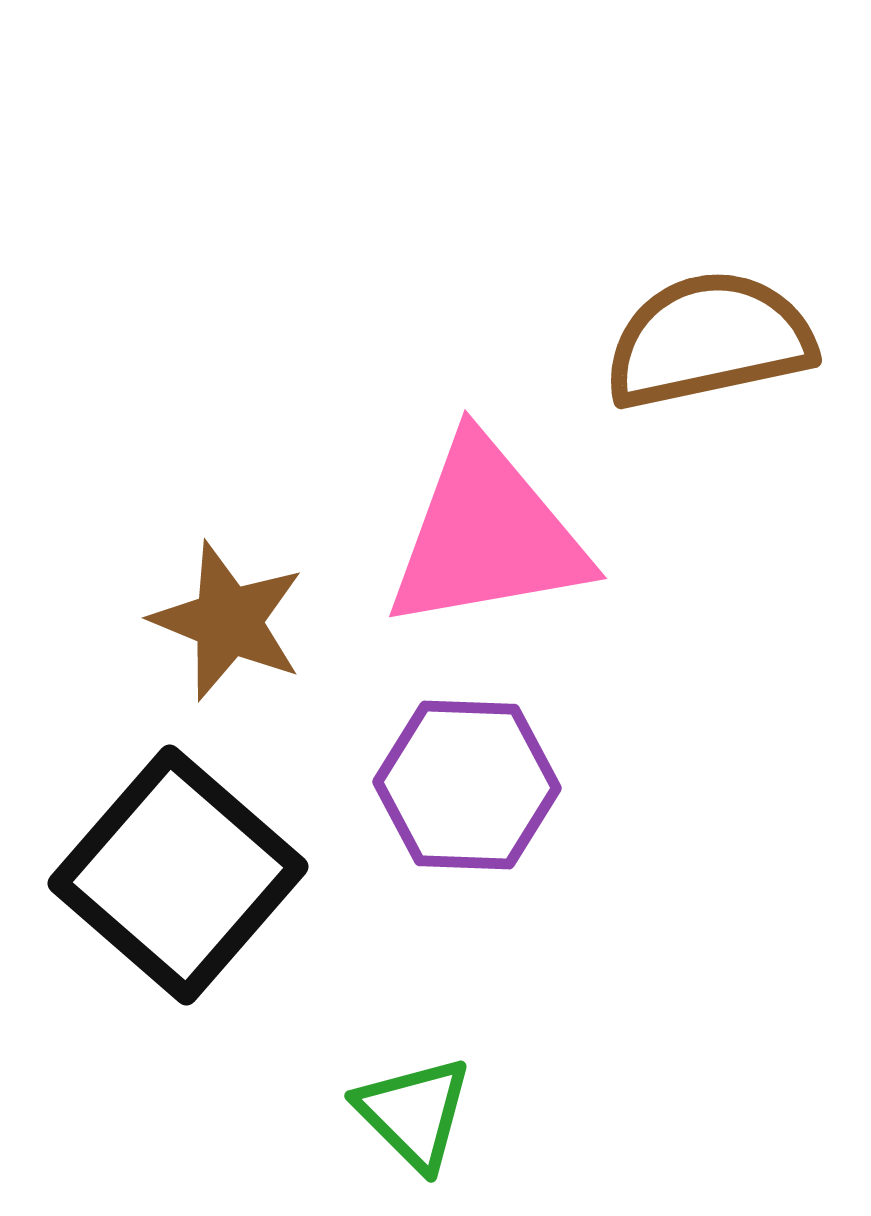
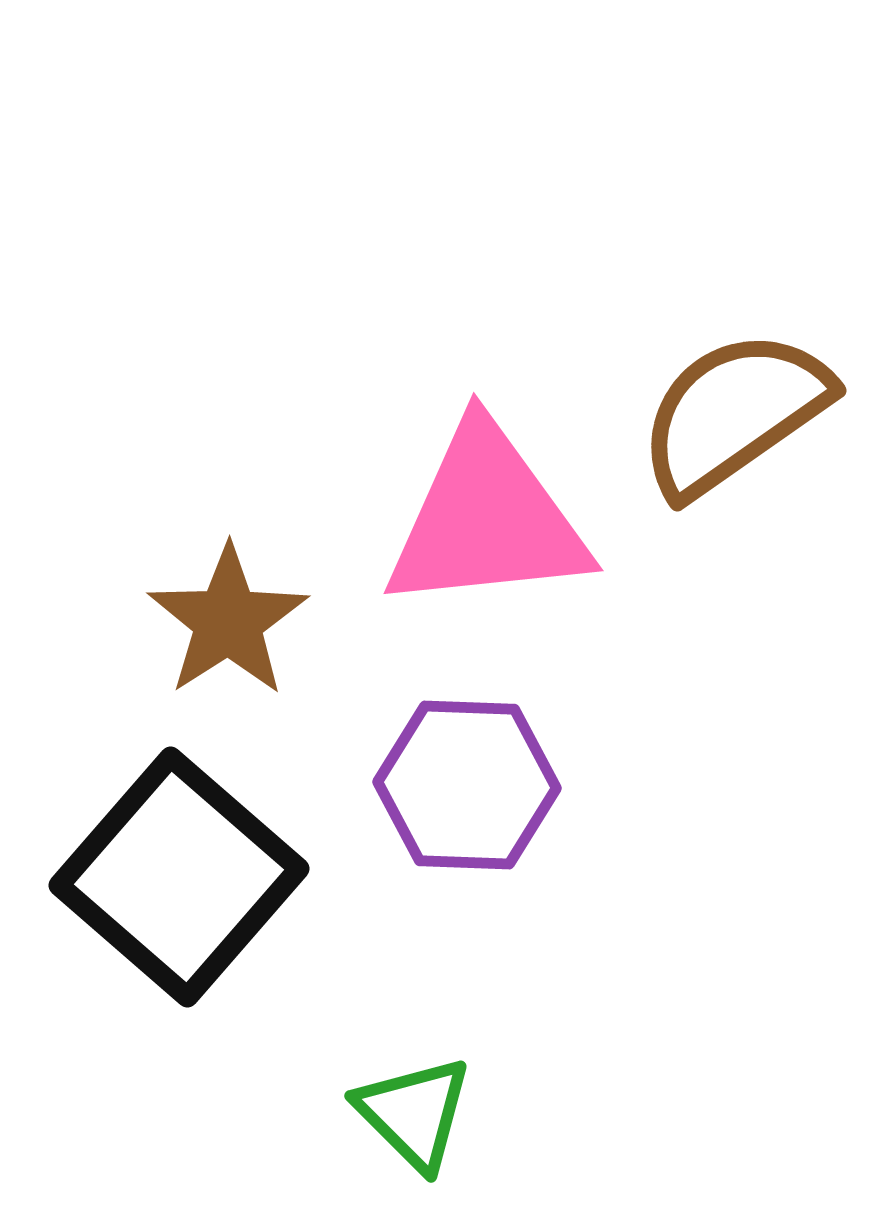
brown semicircle: moved 25 px right, 73 px down; rotated 23 degrees counterclockwise
pink triangle: moved 16 px up; rotated 4 degrees clockwise
brown star: rotated 17 degrees clockwise
black square: moved 1 px right, 2 px down
